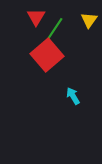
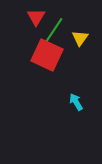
yellow triangle: moved 9 px left, 18 px down
red square: rotated 24 degrees counterclockwise
cyan arrow: moved 3 px right, 6 px down
